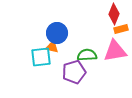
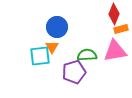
blue circle: moved 6 px up
orange triangle: rotated 48 degrees clockwise
cyan square: moved 1 px left, 1 px up
